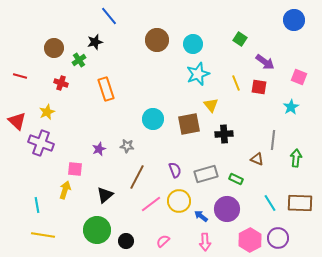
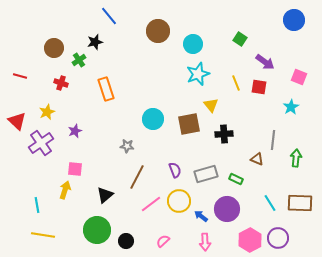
brown circle at (157, 40): moved 1 px right, 9 px up
purple cross at (41, 143): rotated 35 degrees clockwise
purple star at (99, 149): moved 24 px left, 18 px up
